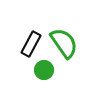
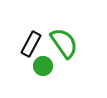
green circle: moved 1 px left, 4 px up
